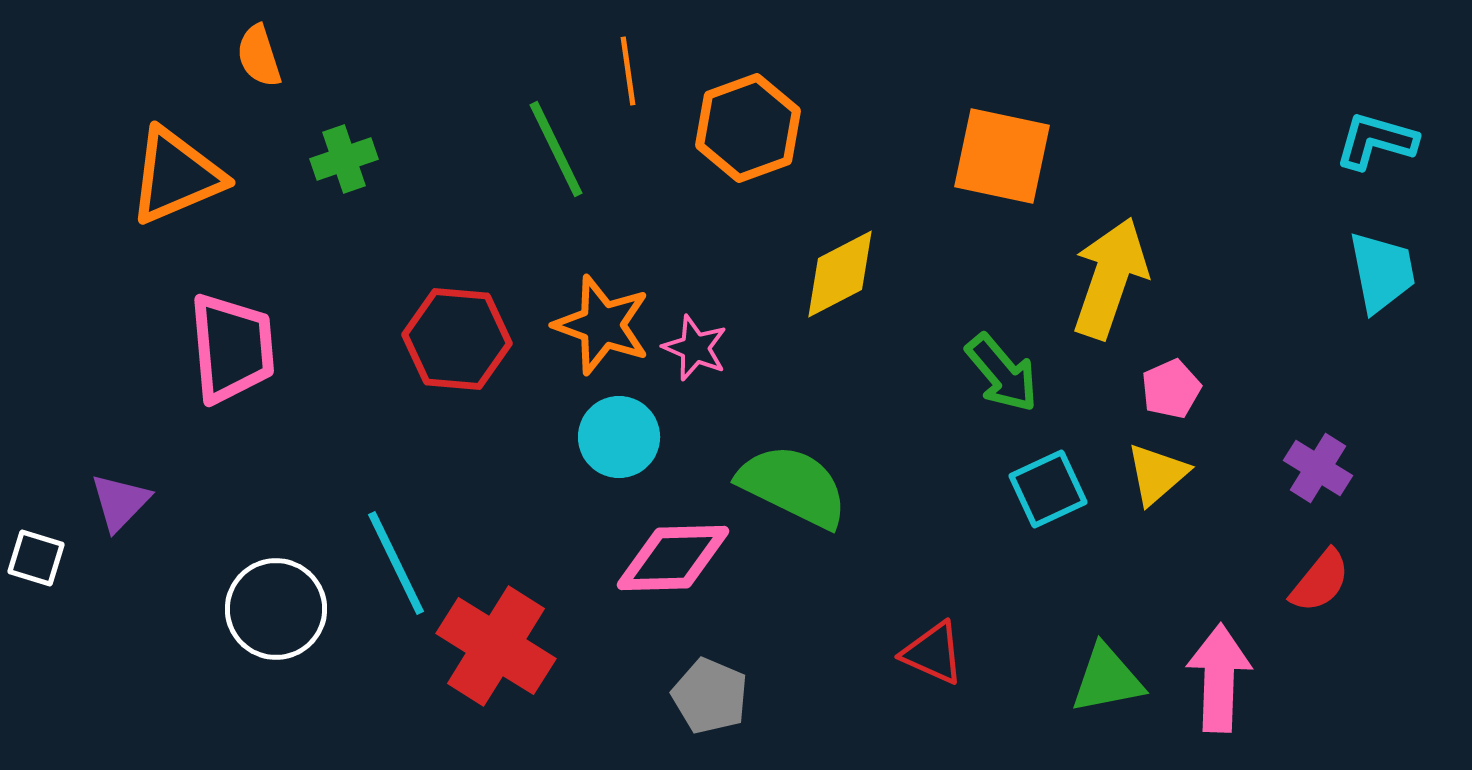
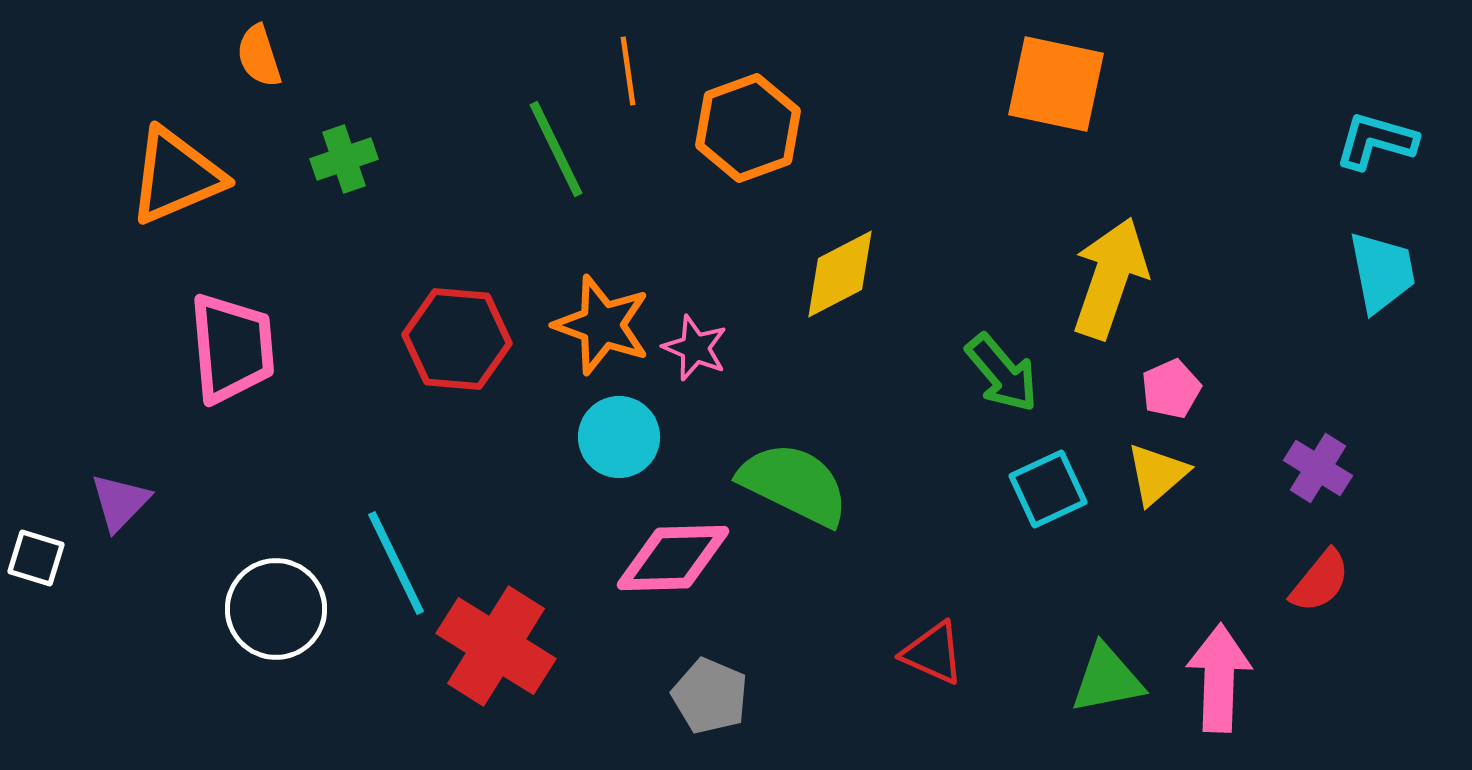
orange square: moved 54 px right, 72 px up
green semicircle: moved 1 px right, 2 px up
